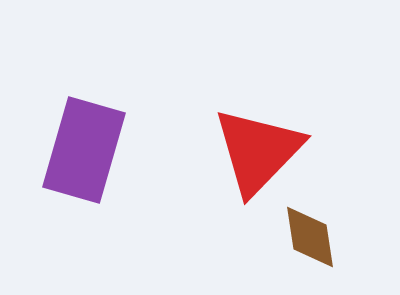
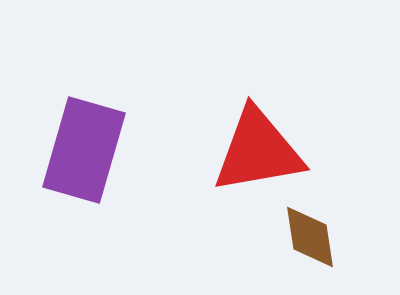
red triangle: rotated 36 degrees clockwise
